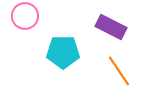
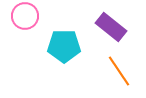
purple rectangle: rotated 12 degrees clockwise
cyan pentagon: moved 1 px right, 6 px up
